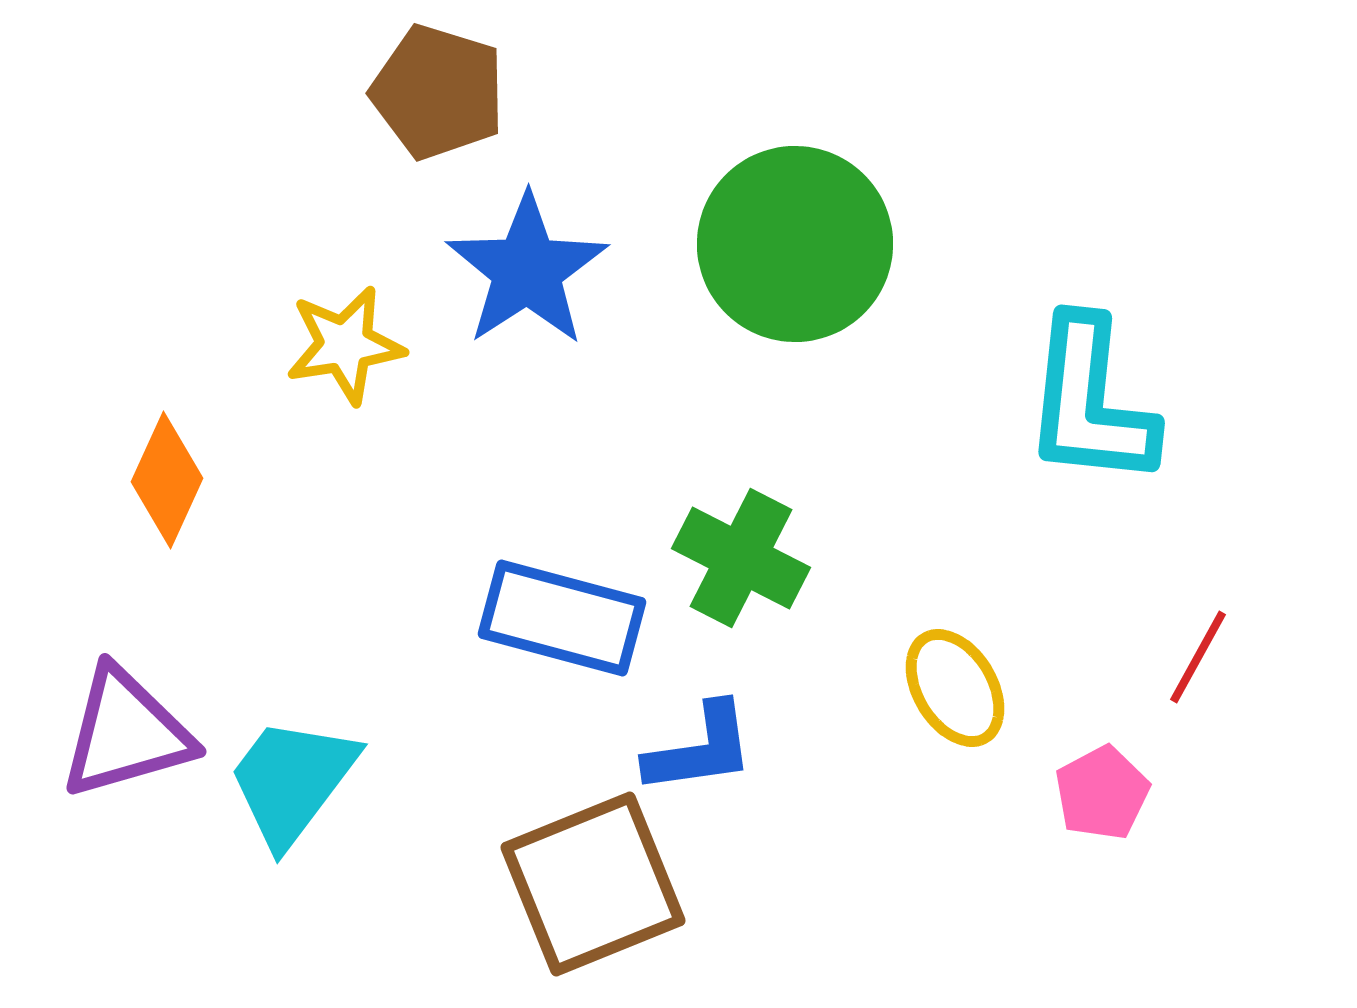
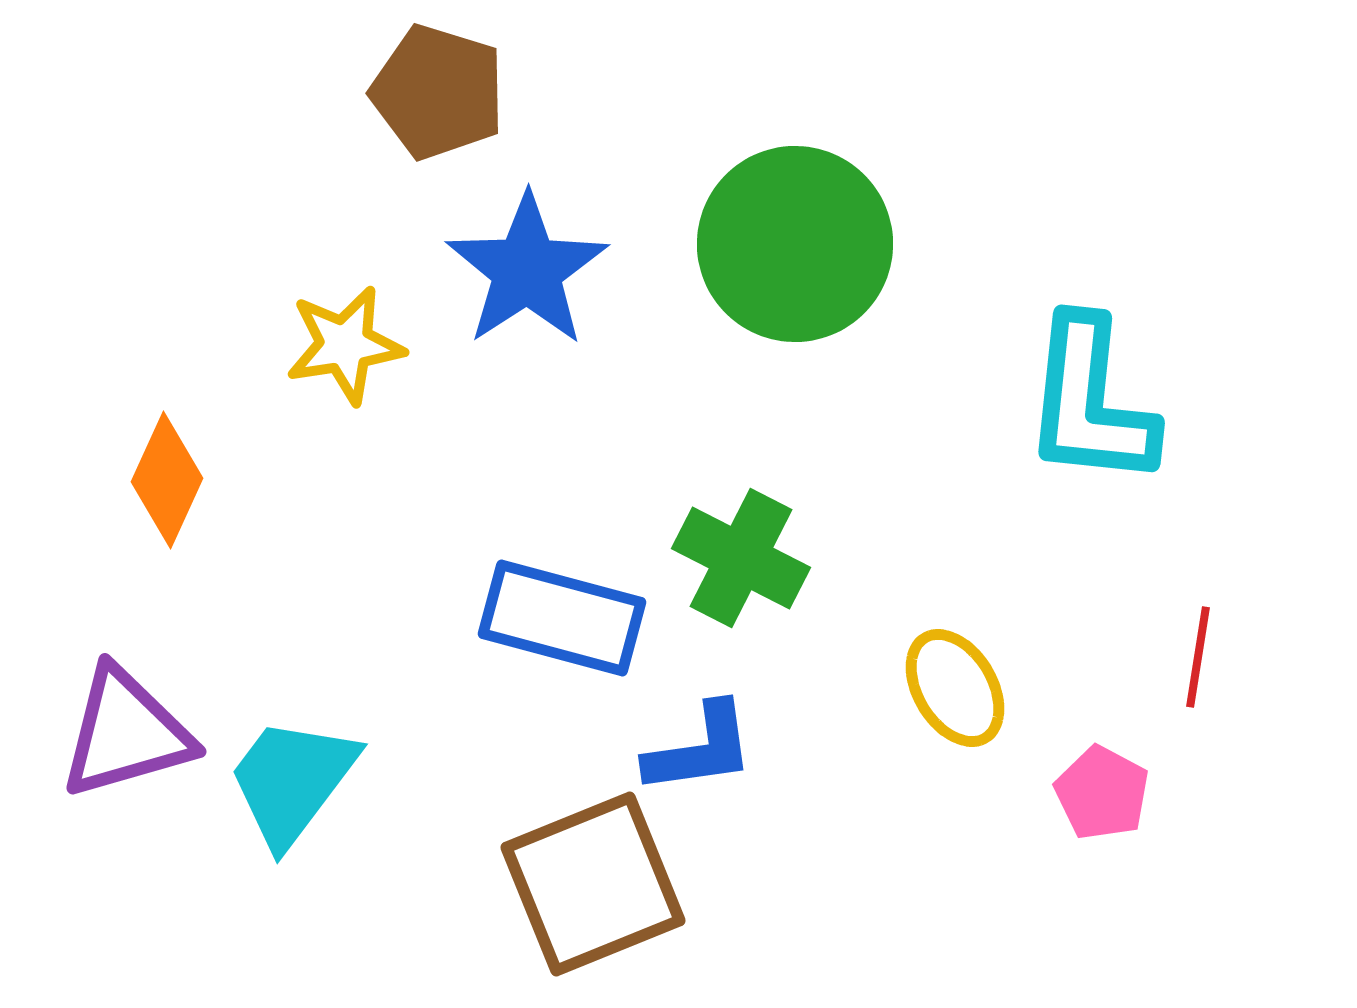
red line: rotated 20 degrees counterclockwise
pink pentagon: rotated 16 degrees counterclockwise
